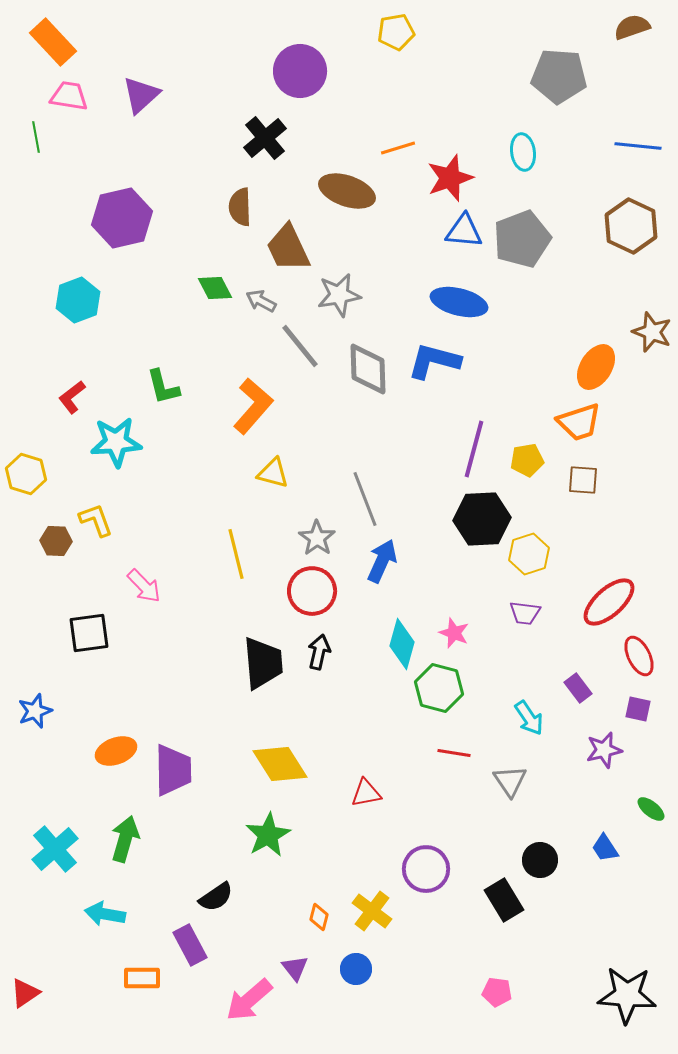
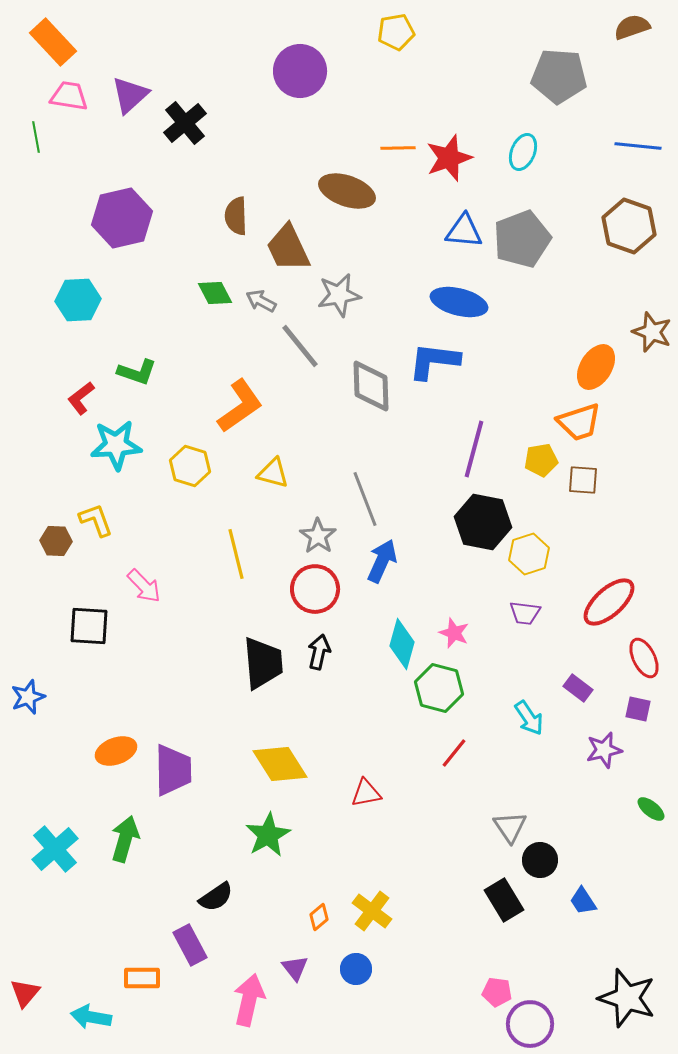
purple triangle at (141, 95): moved 11 px left
black cross at (265, 138): moved 80 px left, 15 px up
orange line at (398, 148): rotated 16 degrees clockwise
cyan ellipse at (523, 152): rotated 30 degrees clockwise
red star at (450, 178): moved 1 px left, 20 px up
brown semicircle at (240, 207): moved 4 px left, 9 px down
brown hexagon at (631, 226): moved 2 px left; rotated 6 degrees counterclockwise
green diamond at (215, 288): moved 5 px down
cyan hexagon at (78, 300): rotated 18 degrees clockwise
blue L-shape at (434, 361): rotated 8 degrees counterclockwise
gray diamond at (368, 369): moved 3 px right, 17 px down
green L-shape at (163, 387): moved 26 px left, 15 px up; rotated 57 degrees counterclockwise
red L-shape at (72, 397): moved 9 px right, 1 px down
orange L-shape at (253, 406): moved 13 px left; rotated 14 degrees clockwise
cyan star at (116, 442): moved 3 px down
yellow pentagon at (527, 460): moved 14 px right
yellow hexagon at (26, 474): moved 164 px right, 8 px up
black hexagon at (482, 519): moved 1 px right, 3 px down; rotated 14 degrees clockwise
gray star at (317, 538): moved 1 px right, 2 px up
red circle at (312, 591): moved 3 px right, 2 px up
black square at (89, 633): moved 7 px up; rotated 12 degrees clockwise
red ellipse at (639, 656): moved 5 px right, 2 px down
purple rectangle at (578, 688): rotated 16 degrees counterclockwise
blue star at (35, 711): moved 7 px left, 14 px up
red line at (454, 753): rotated 60 degrees counterclockwise
gray triangle at (510, 781): moved 46 px down
blue trapezoid at (605, 848): moved 22 px left, 53 px down
purple circle at (426, 869): moved 104 px right, 155 px down
cyan arrow at (105, 914): moved 14 px left, 103 px down
orange diamond at (319, 917): rotated 36 degrees clockwise
red triangle at (25, 993): rotated 16 degrees counterclockwise
black star at (627, 995): moved 3 px down; rotated 14 degrees clockwise
pink arrow at (249, 1000): rotated 144 degrees clockwise
